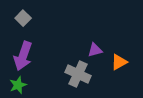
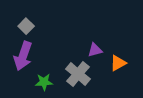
gray square: moved 3 px right, 8 px down
orange triangle: moved 1 px left, 1 px down
gray cross: rotated 15 degrees clockwise
green star: moved 26 px right, 3 px up; rotated 18 degrees clockwise
